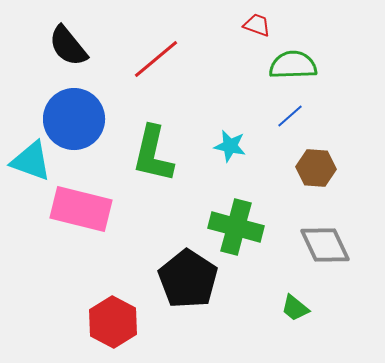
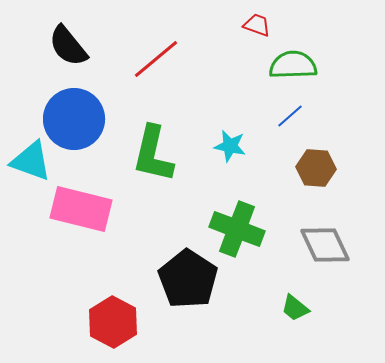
green cross: moved 1 px right, 2 px down; rotated 6 degrees clockwise
